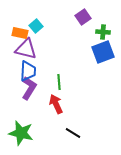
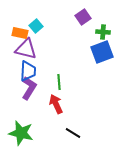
blue square: moved 1 px left
